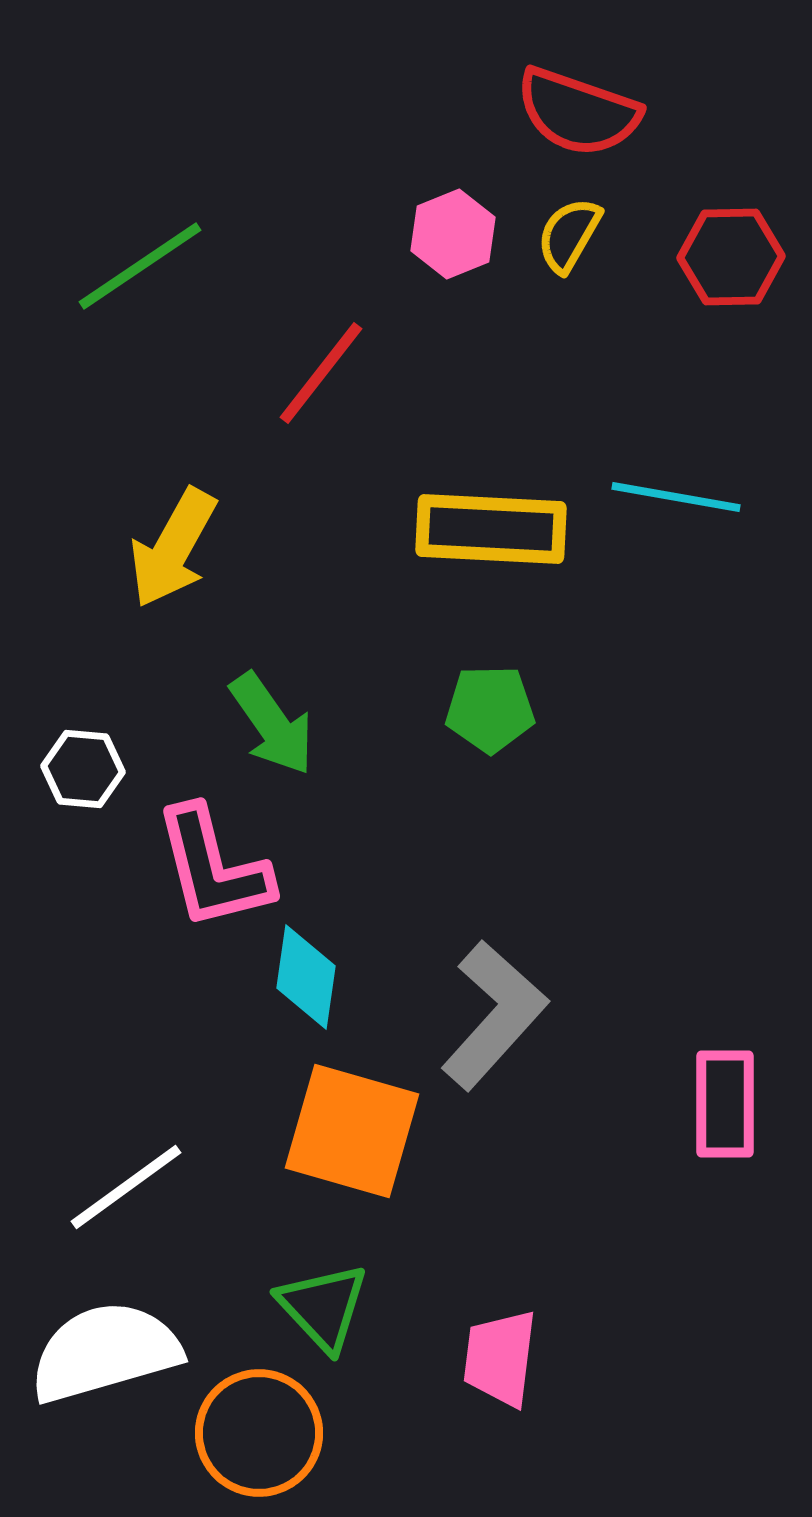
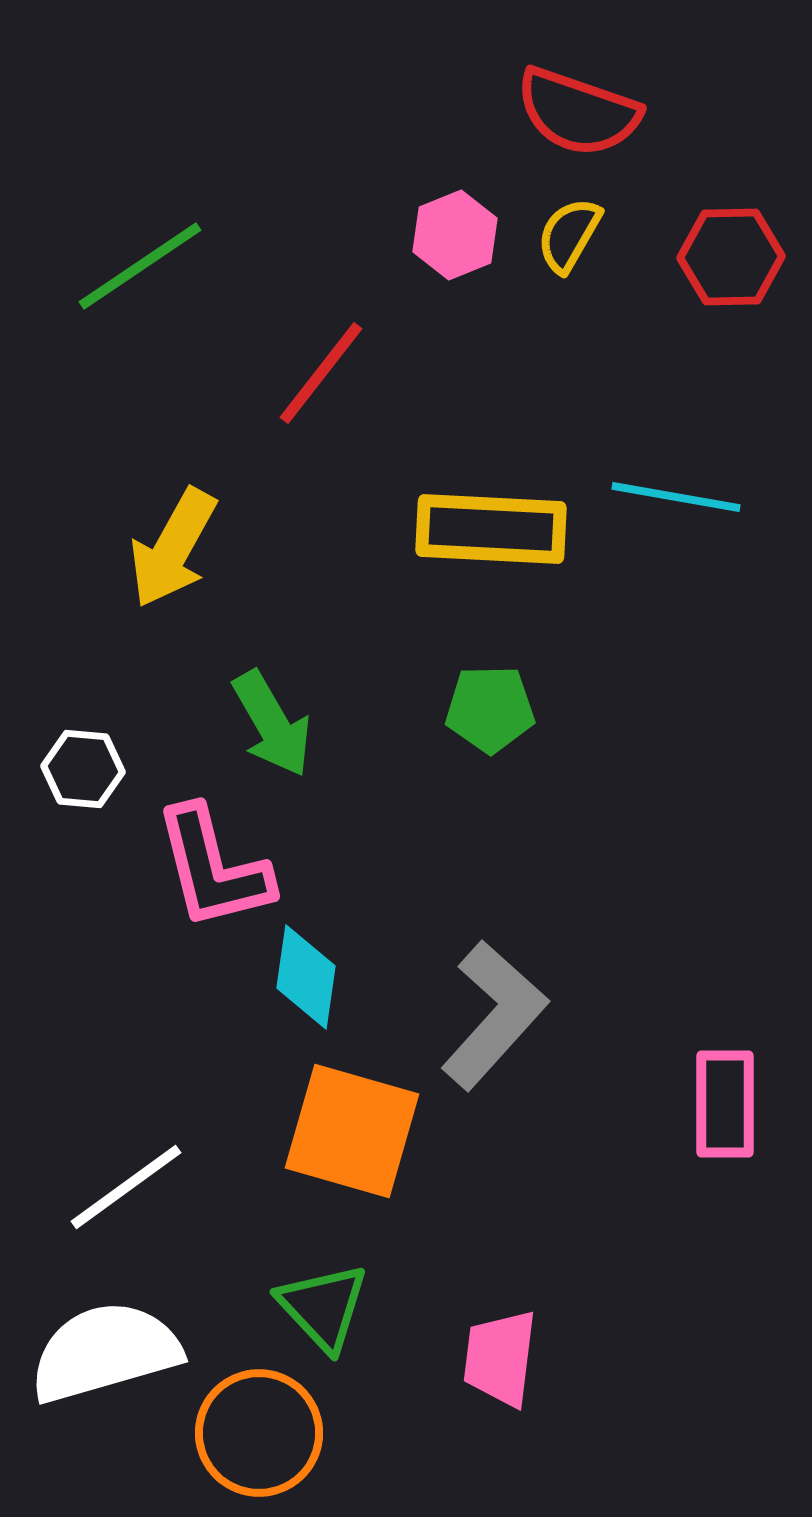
pink hexagon: moved 2 px right, 1 px down
green arrow: rotated 5 degrees clockwise
